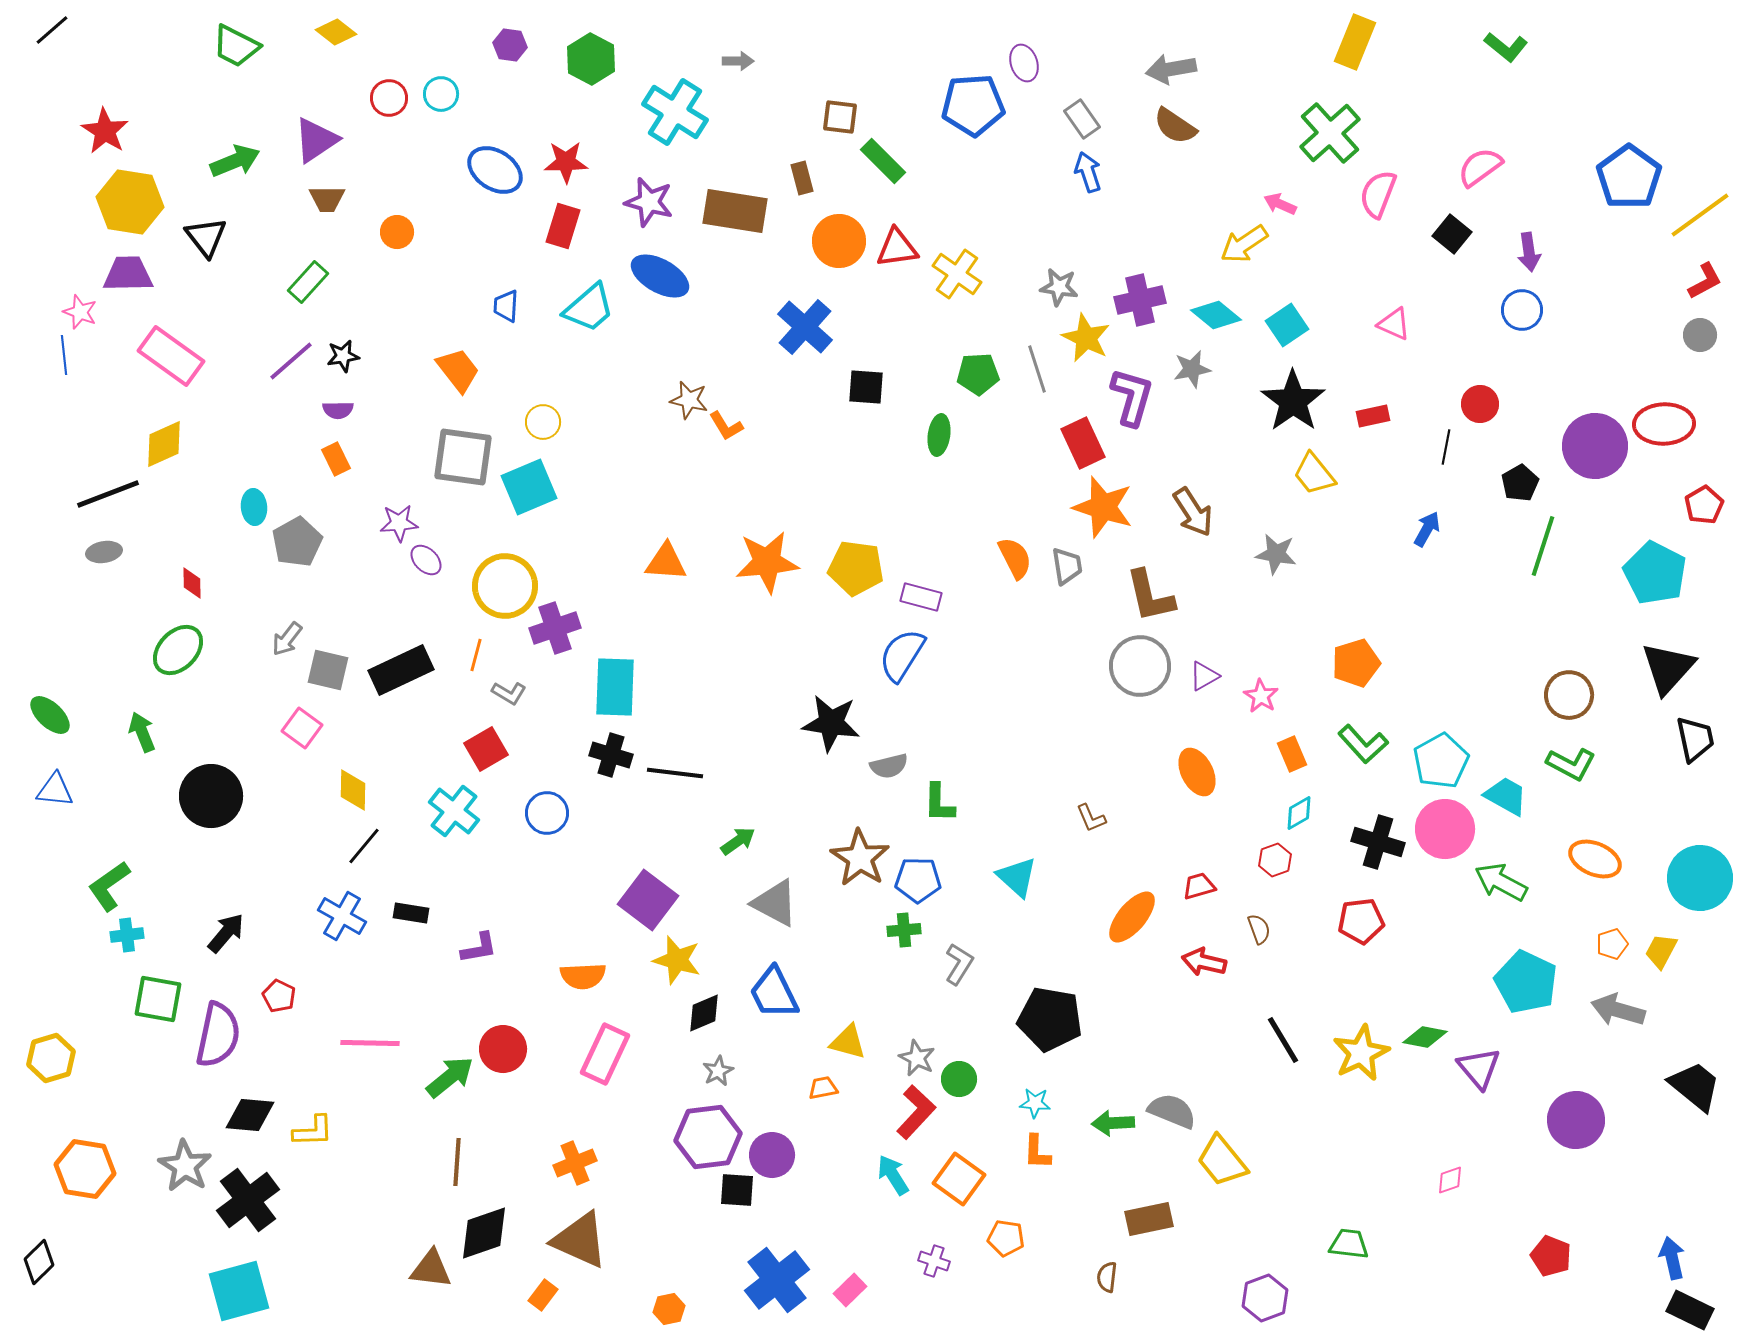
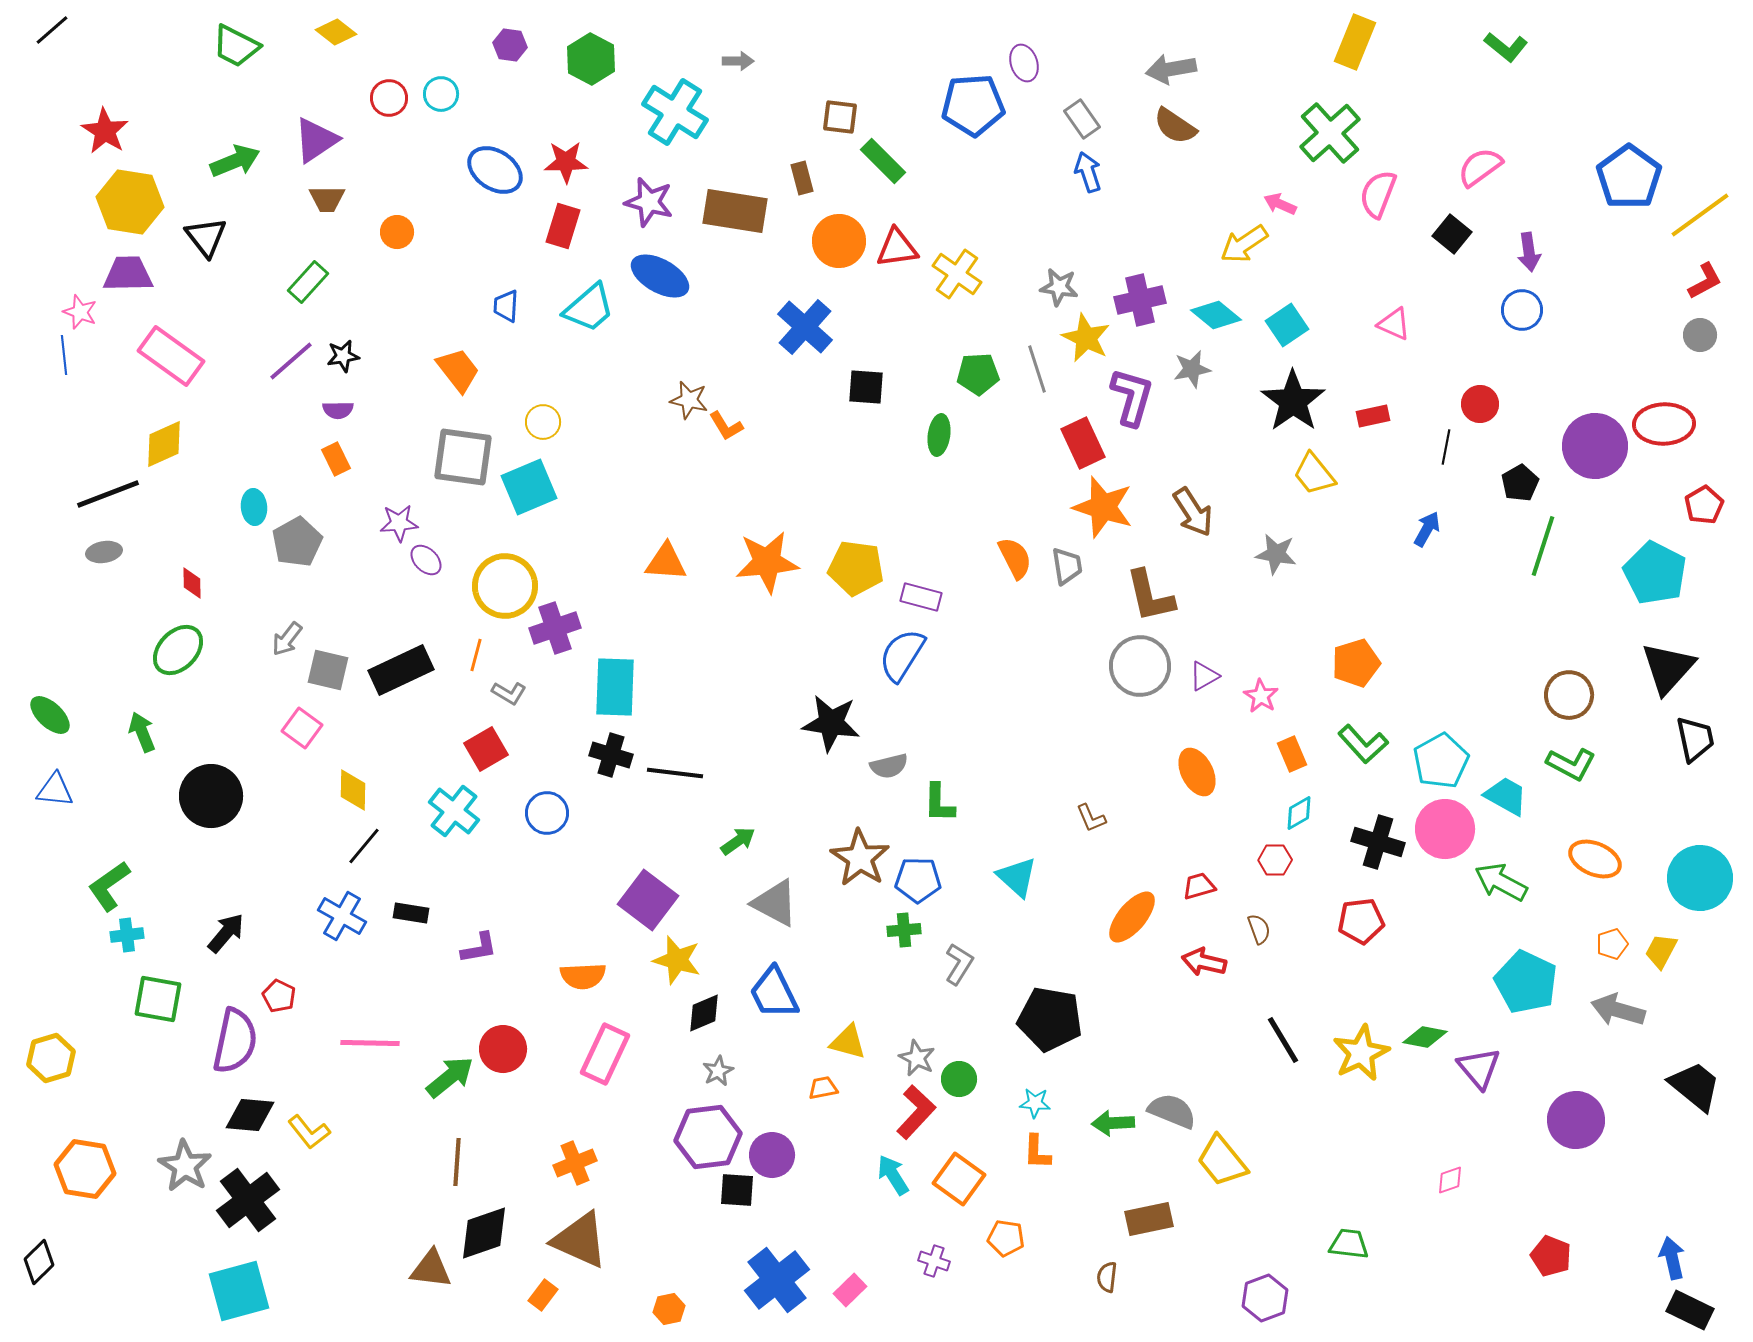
red hexagon at (1275, 860): rotated 20 degrees clockwise
purple semicircle at (218, 1035): moved 17 px right, 6 px down
yellow L-shape at (313, 1131): moved 4 px left, 1 px down; rotated 54 degrees clockwise
